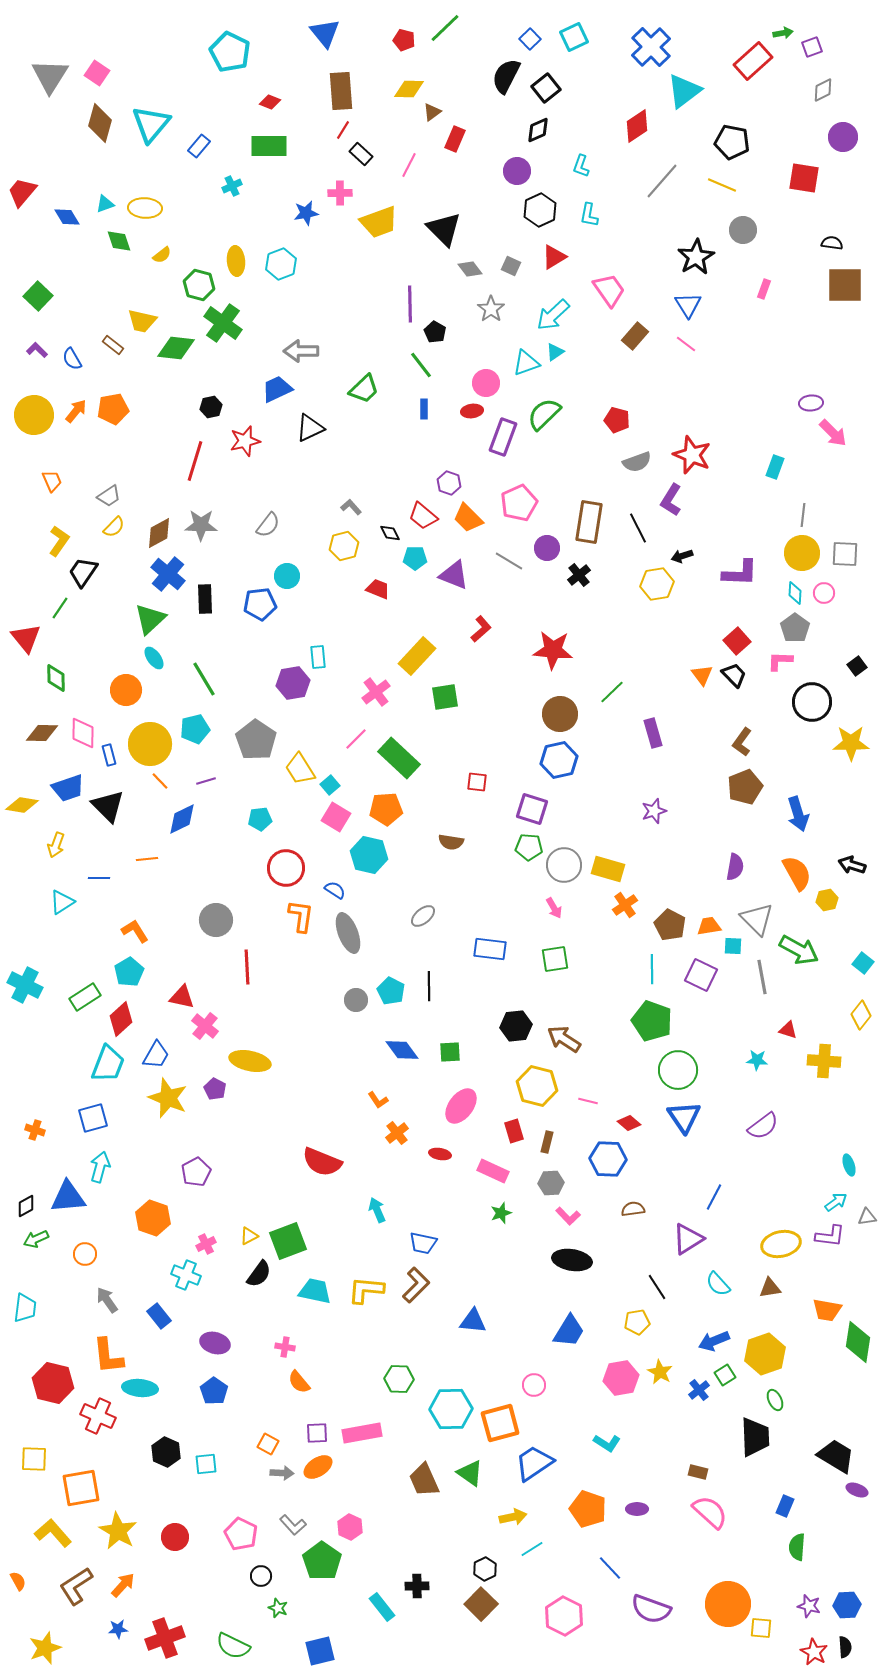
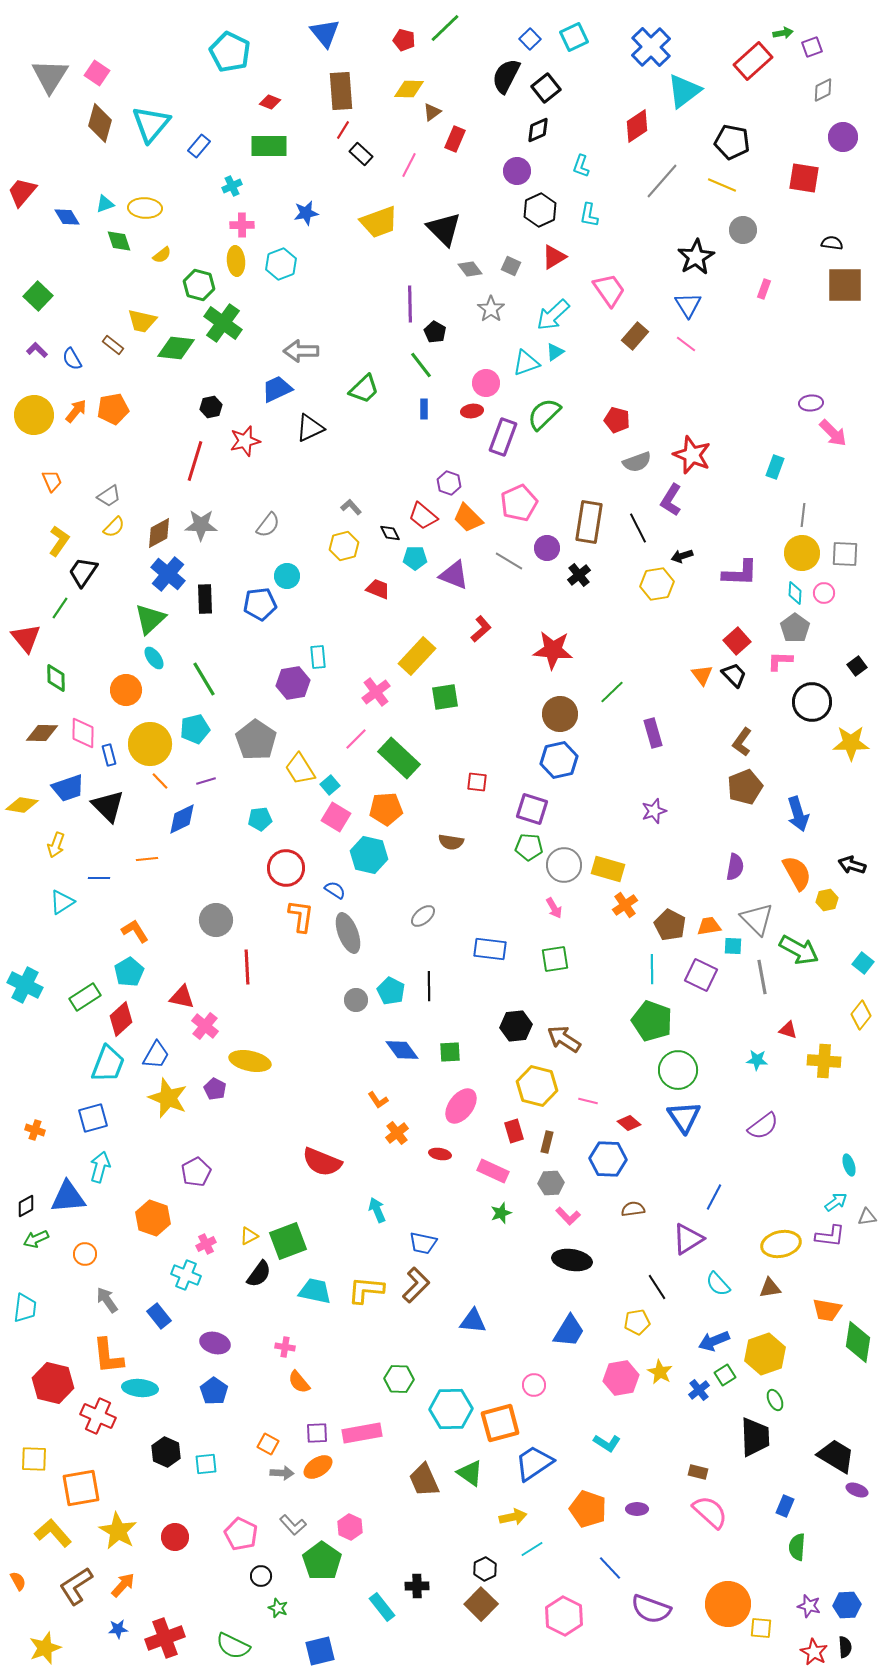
pink cross at (340, 193): moved 98 px left, 32 px down
